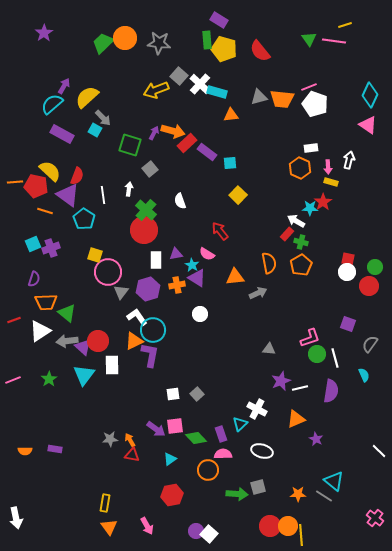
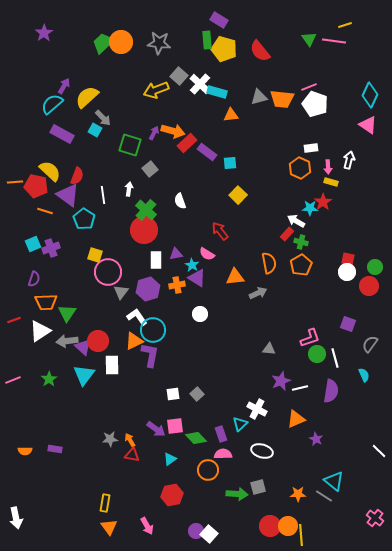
orange circle at (125, 38): moved 4 px left, 4 px down
green triangle at (67, 313): rotated 24 degrees clockwise
